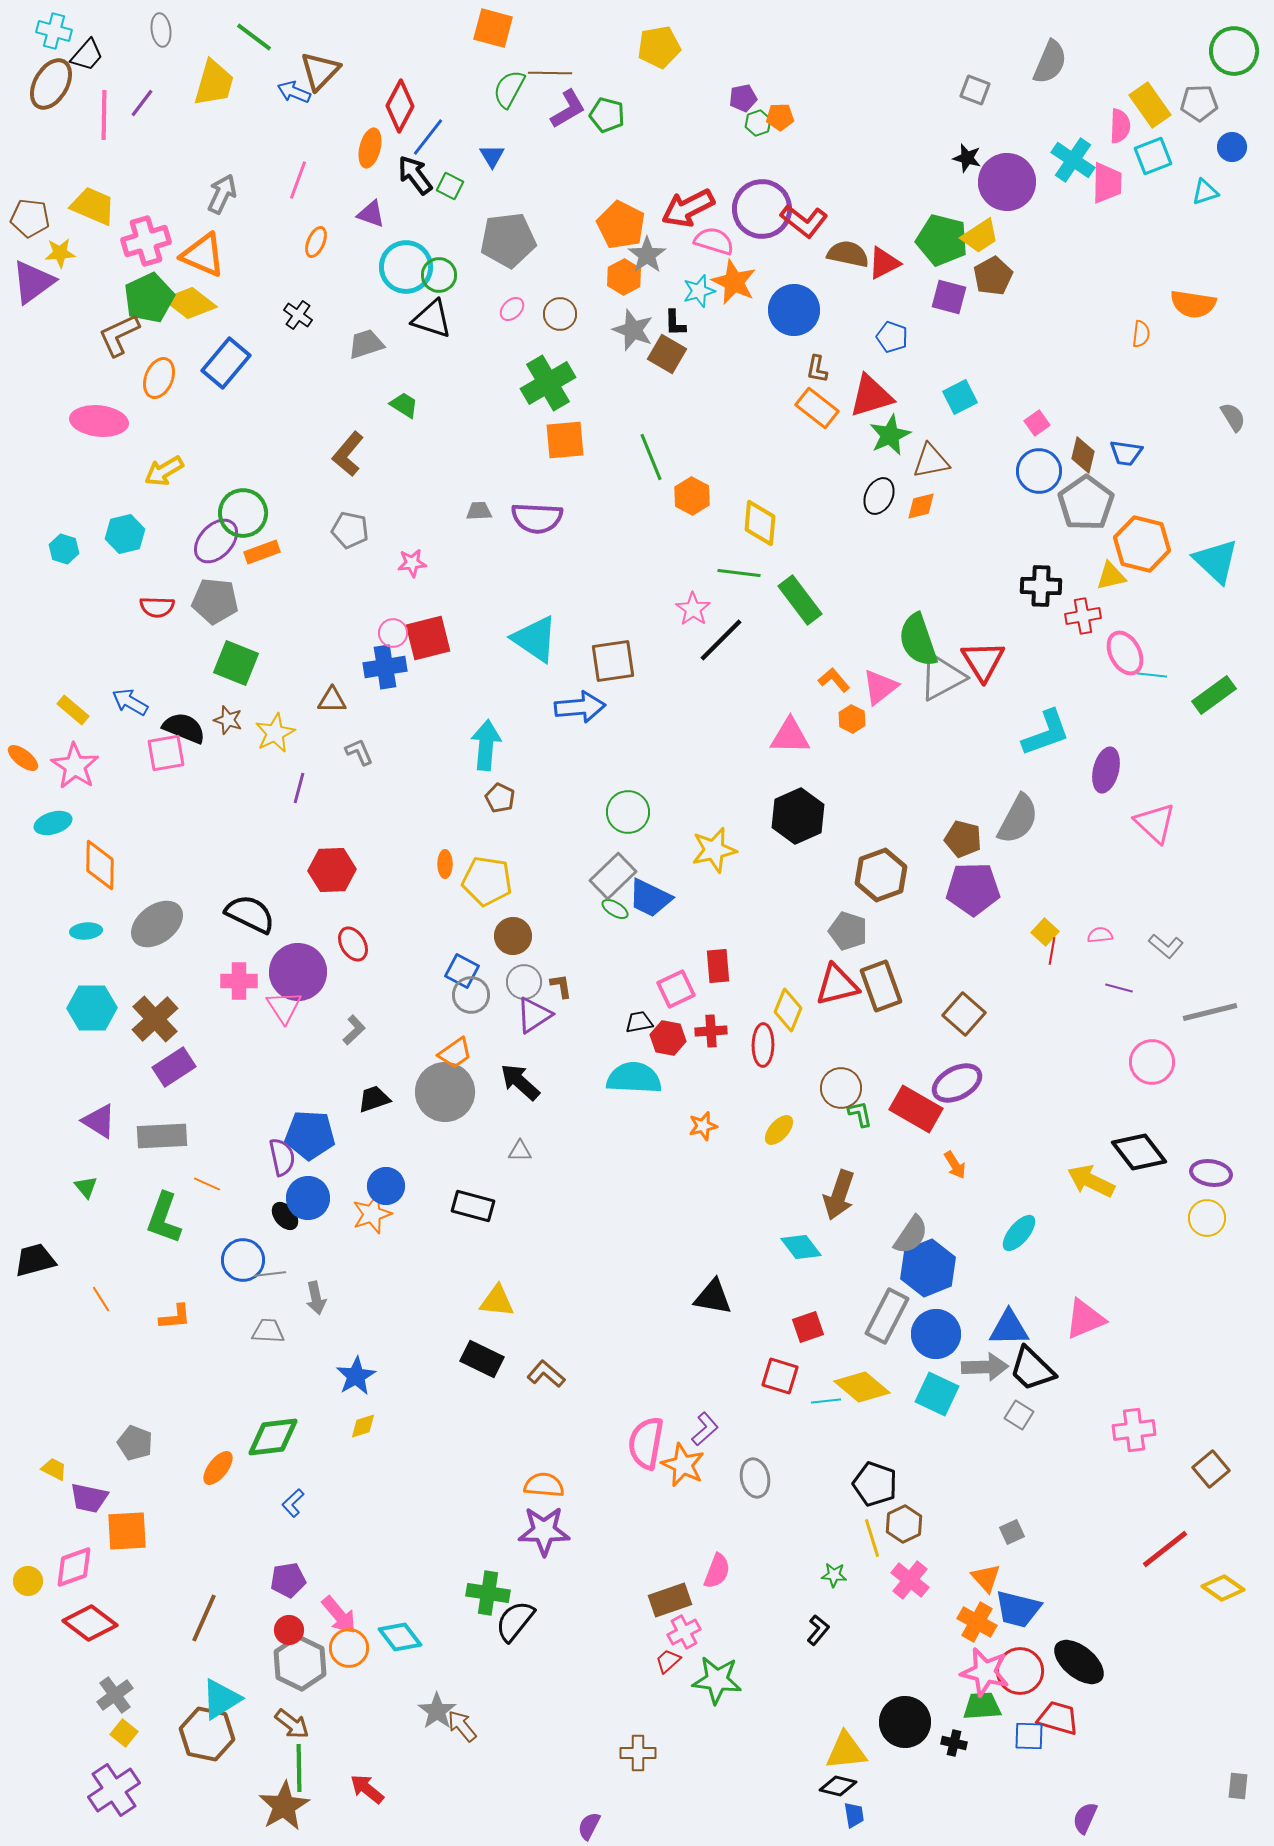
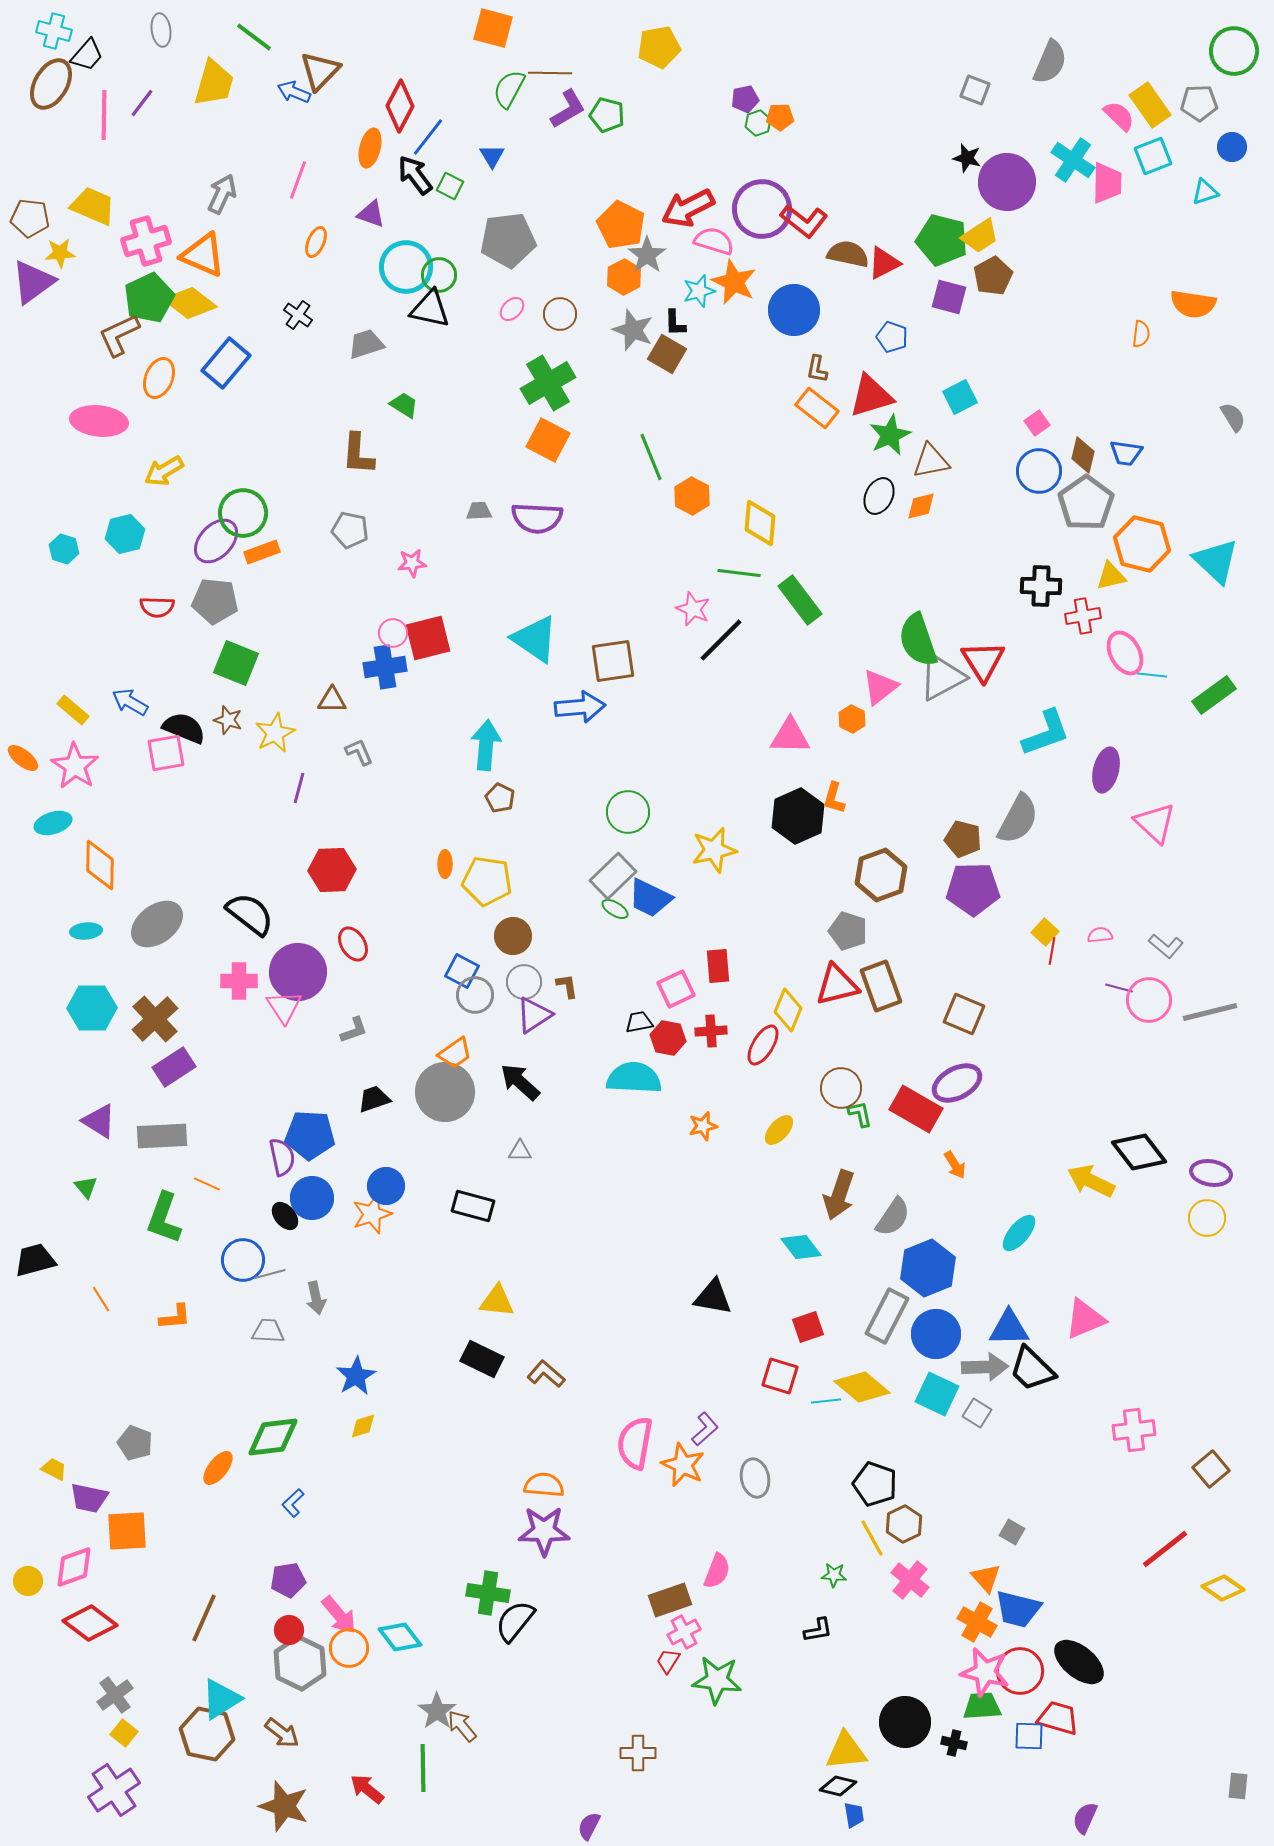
purple pentagon at (743, 98): moved 2 px right, 1 px down
pink semicircle at (1120, 126): moved 1 px left, 10 px up; rotated 48 degrees counterclockwise
black triangle at (432, 319): moved 2 px left, 10 px up; rotated 6 degrees counterclockwise
orange square at (565, 440): moved 17 px left; rotated 33 degrees clockwise
brown L-shape at (348, 454): moved 10 px right; rotated 36 degrees counterclockwise
pink star at (693, 609): rotated 12 degrees counterclockwise
orange L-shape at (834, 680): moved 118 px down; rotated 124 degrees counterclockwise
black semicircle at (250, 914): rotated 12 degrees clockwise
brown L-shape at (561, 986): moved 6 px right
gray circle at (471, 995): moved 4 px right
brown square at (964, 1014): rotated 18 degrees counterclockwise
gray L-shape at (354, 1030): rotated 24 degrees clockwise
red ellipse at (763, 1045): rotated 30 degrees clockwise
pink circle at (1152, 1062): moved 3 px left, 62 px up
blue circle at (308, 1198): moved 4 px right
gray semicircle at (911, 1235): moved 18 px left, 18 px up
gray line at (270, 1274): rotated 8 degrees counterclockwise
gray square at (1019, 1415): moved 42 px left, 2 px up
pink semicircle at (646, 1443): moved 11 px left
gray square at (1012, 1532): rotated 35 degrees counterclockwise
yellow line at (872, 1538): rotated 12 degrees counterclockwise
black L-shape at (818, 1630): rotated 40 degrees clockwise
red trapezoid at (668, 1661): rotated 16 degrees counterclockwise
brown arrow at (292, 1724): moved 10 px left, 9 px down
green line at (299, 1768): moved 124 px right
brown star at (284, 1806): rotated 24 degrees counterclockwise
